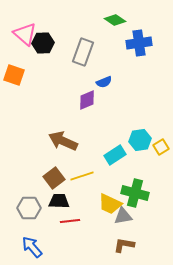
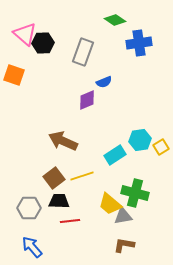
yellow trapezoid: rotated 15 degrees clockwise
